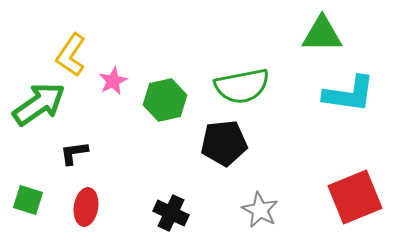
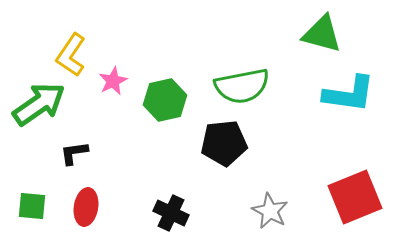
green triangle: rotated 15 degrees clockwise
green square: moved 4 px right, 6 px down; rotated 12 degrees counterclockwise
gray star: moved 10 px right, 1 px down
